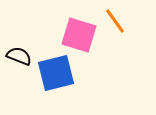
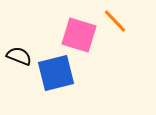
orange line: rotated 8 degrees counterclockwise
